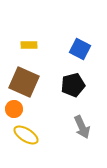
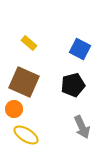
yellow rectangle: moved 2 px up; rotated 42 degrees clockwise
